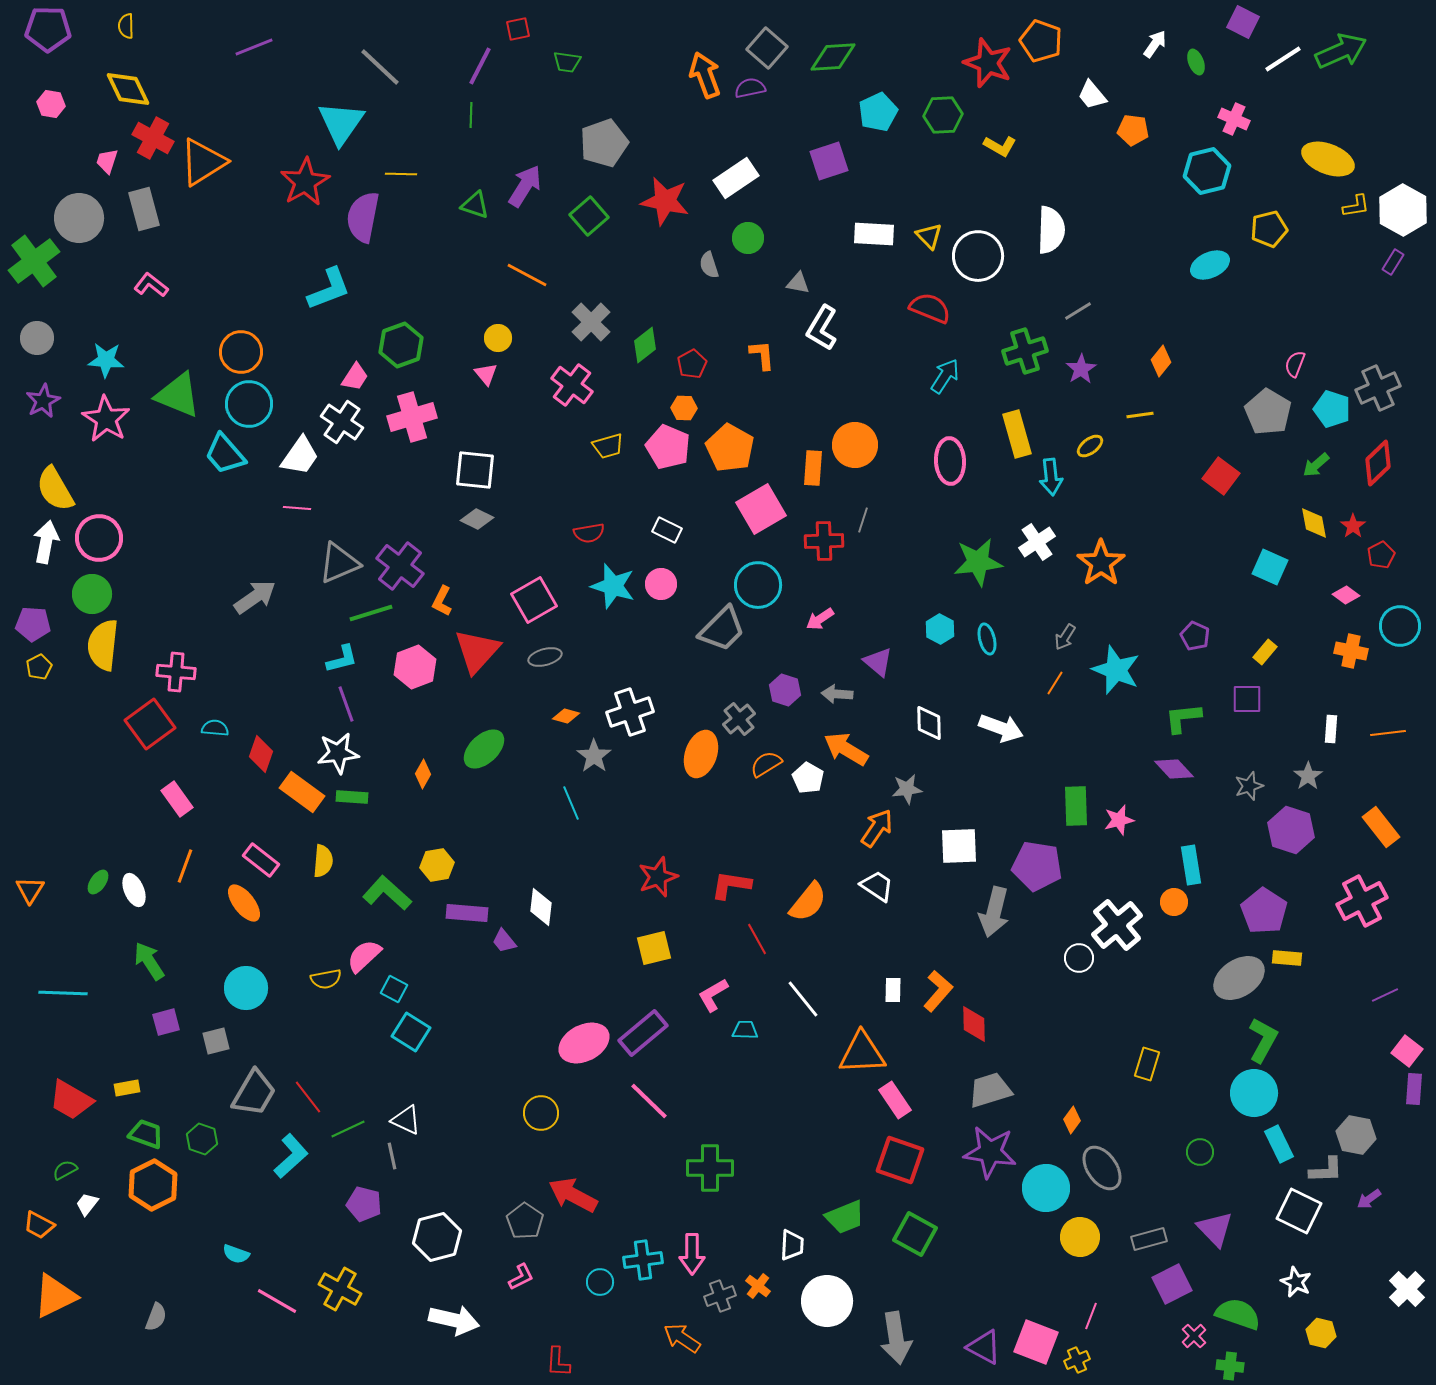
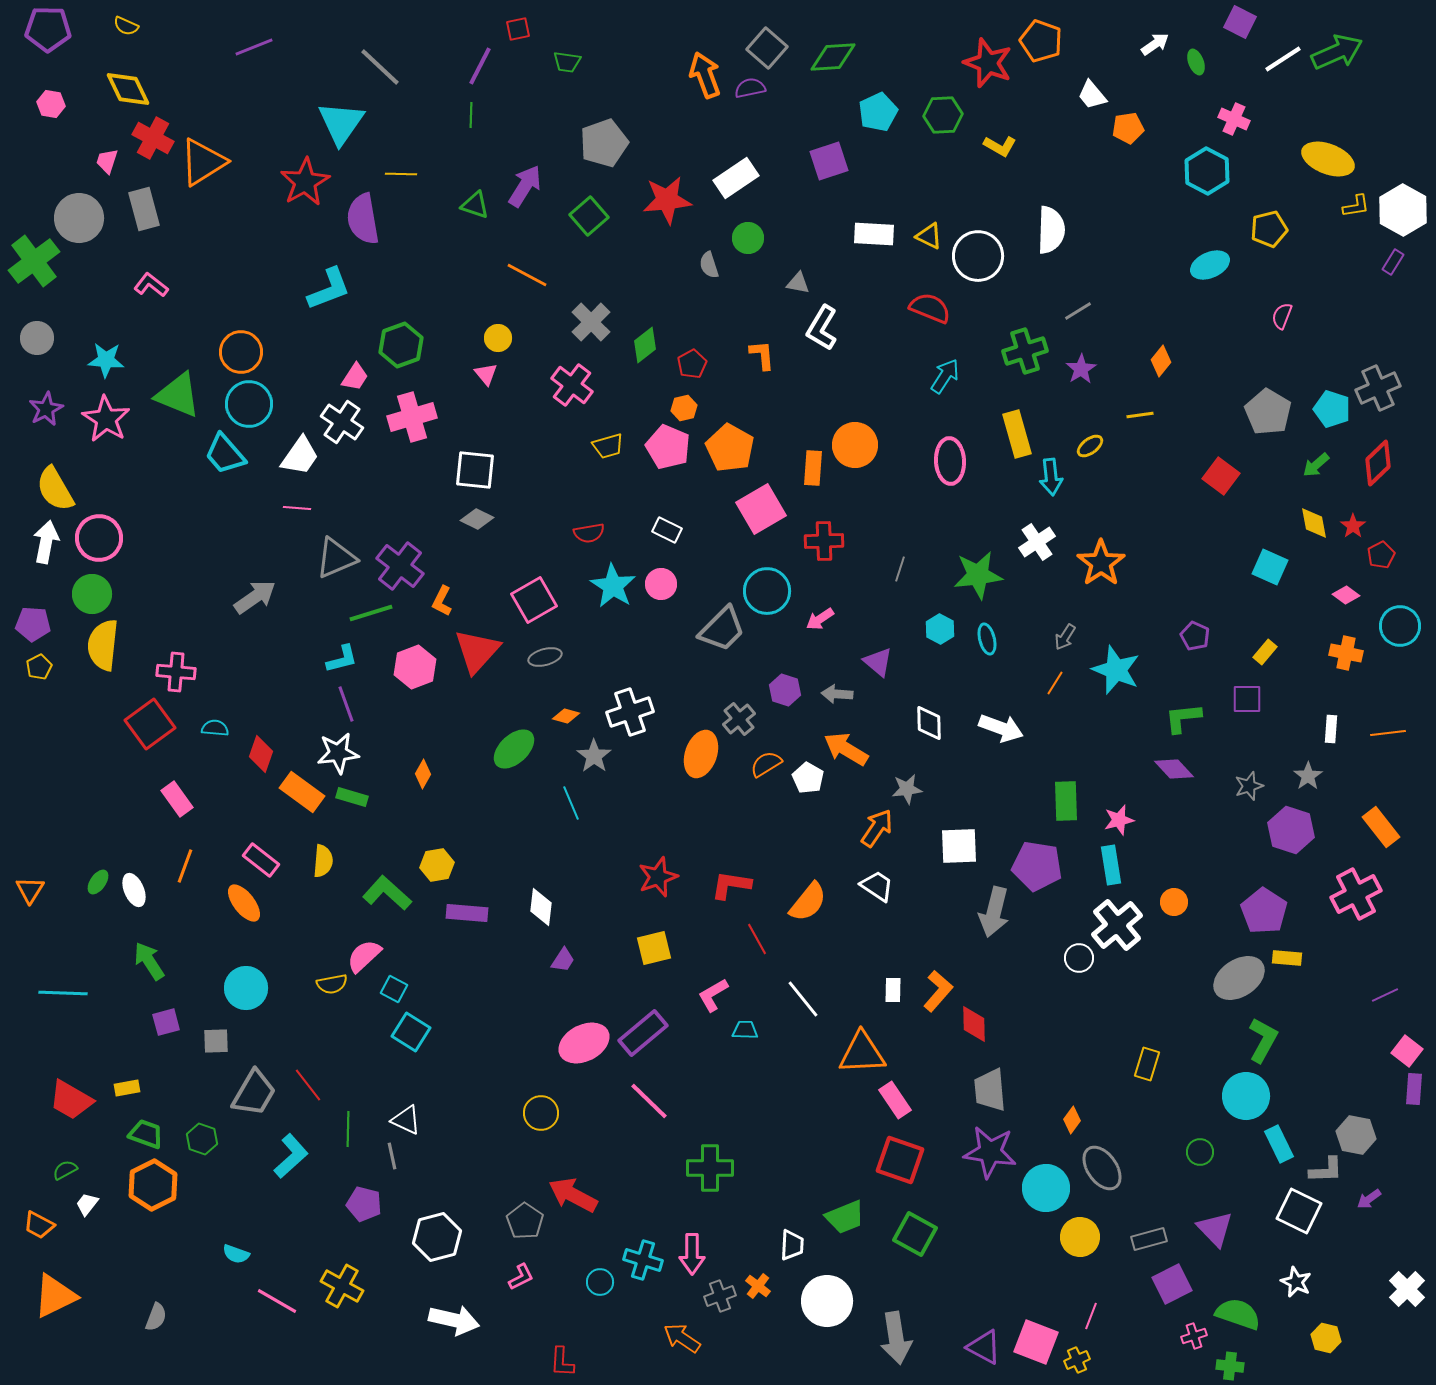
purple square at (1243, 22): moved 3 px left
yellow semicircle at (126, 26): rotated 65 degrees counterclockwise
white arrow at (1155, 44): rotated 20 degrees clockwise
green arrow at (1341, 51): moved 4 px left, 1 px down
orange pentagon at (1133, 130): moved 5 px left, 2 px up; rotated 16 degrees counterclockwise
cyan hexagon at (1207, 171): rotated 18 degrees counterclockwise
red star at (665, 201): moved 2 px right, 1 px up; rotated 18 degrees counterclockwise
purple semicircle at (363, 217): moved 2 px down; rotated 21 degrees counterclockwise
yellow triangle at (929, 236): rotated 20 degrees counterclockwise
pink semicircle at (1295, 364): moved 13 px left, 48 px up
purple star at (43, 401): moved 3 px right, 8 px down
orange hexagon at (684, 408): rotated 15 degrees counterclockwise
gray line at (863, 520): moved 37 px right, 49 px down
green star at (978, 562): moved 13 px down
gray triangle at (339, 563): moved 3 px left, 5 px up
cyan circle at (758, 585): moved 9 px right, 6 px down
cyan star at (613, 586): rotated 15 degrees clockwise
orange cross at (1351, 651): moved 5 px left, 2 px down
green ellipse at (484, 749): moved 30 px right
green rectangle at (352, 797): rotated 12 degrees clockwise
green rectangle at (1076, 806): moved 10 px left, 5 px up
cyan rectangle at (1191, 865): moved 80 px left
pink cross at (1362, 901): moved 6 px left, 7 px up
purple trapezoid at (504, 941): moved 59 px right, 19 px down; rotated 108 degrees counterclockwise
yellow semicircle at (326, 979): moved 6 px right, 5 px down
gray square at (216, 1041): rotated 12 degrees clockwise
gray trapezoid at (990, 1090): rotated 78 degrees counterclockwise
cyan circle at (1254, 1093): moved 8 px left, 3 px down
red line at (308, 1097): moved 12 px up
green line at (348, 1129): rotated 64 degrees counterclockwise
cyan cross at (643, 1260): rotated 24 degrees clockwise
yellow cross at (340, 1289): moved 2 px right, 3 px up
yellow hexagon at (1321, 1333): moved 5 px right, 5 px down
pink cross at (1194, 1336): rotated 25 degrees clockwise
red L-shape at (558, 1362): moved 4 px right
